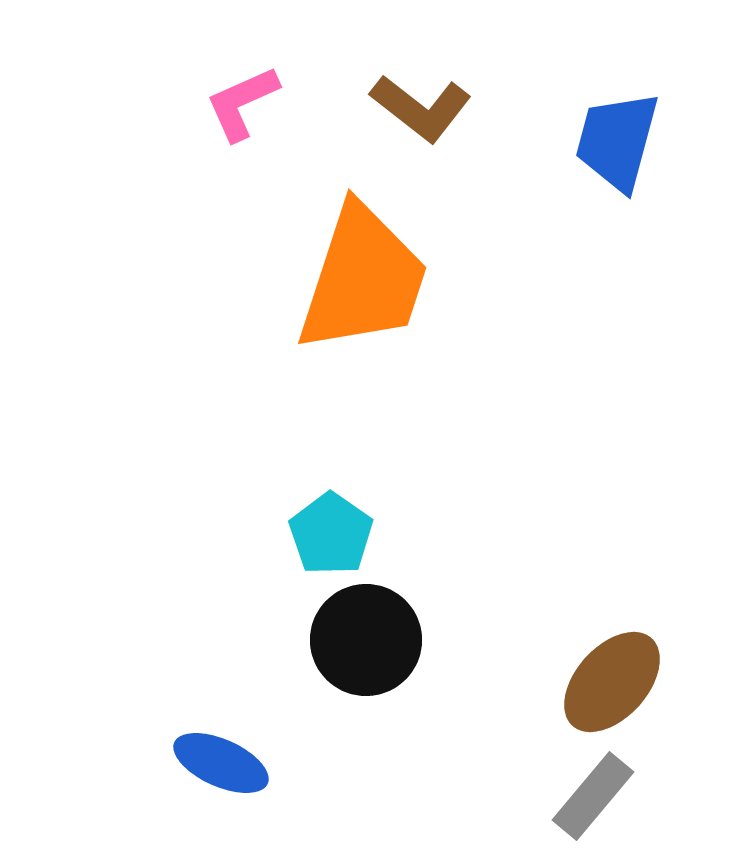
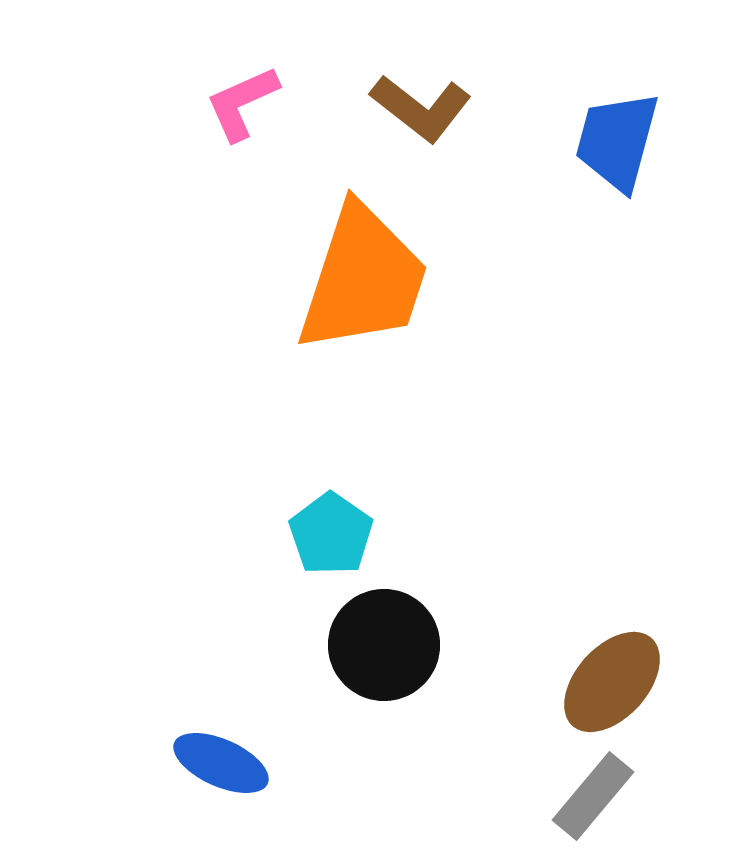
black circle: moved 18 px right, 5 px down
